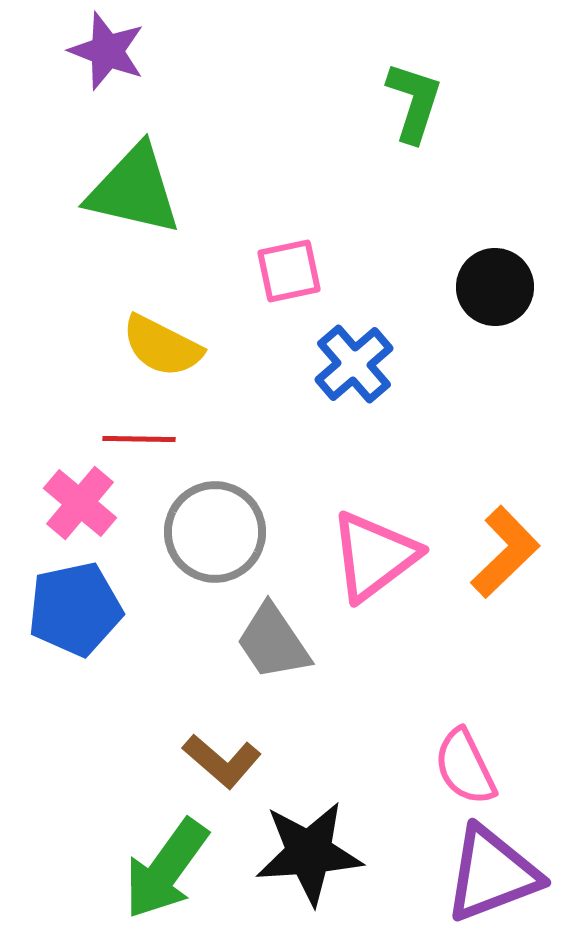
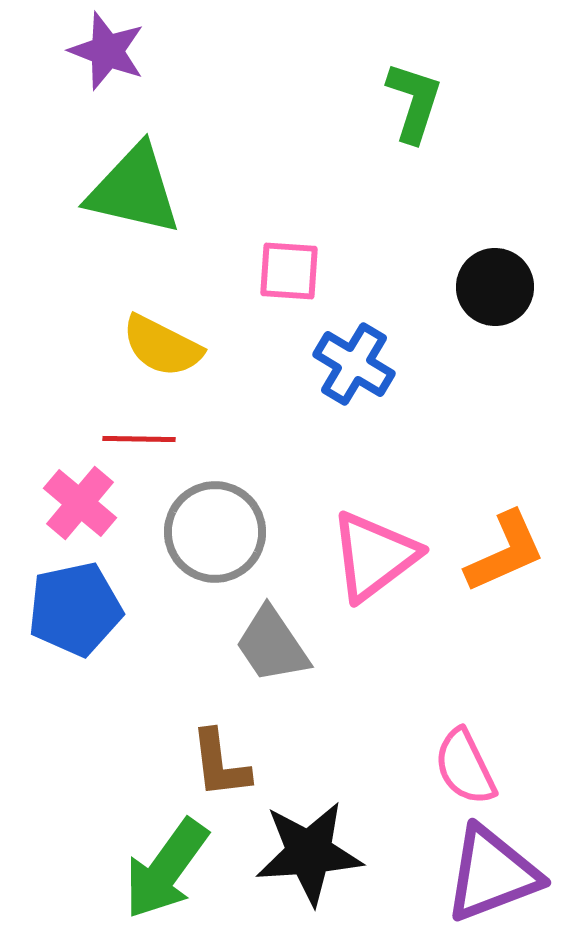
pink square: rotated 16 degrees clockwise
blue cross: rotated 18 degrees counterclockwise
orange L-shape: rotated 20 degrees clockwise
gray trapezoid: moved 1 px left, 3 px down
brown L-shape: moved 2 px left, 3 px down; rotated 42 degrees clockwise
